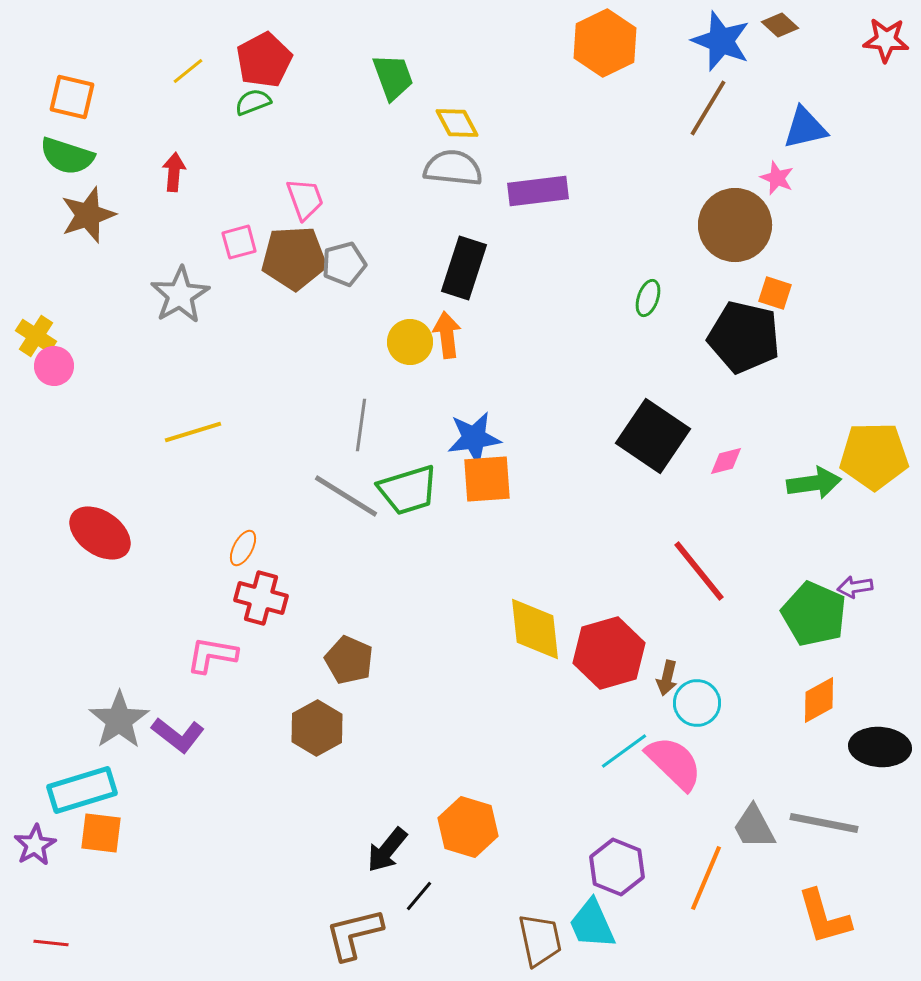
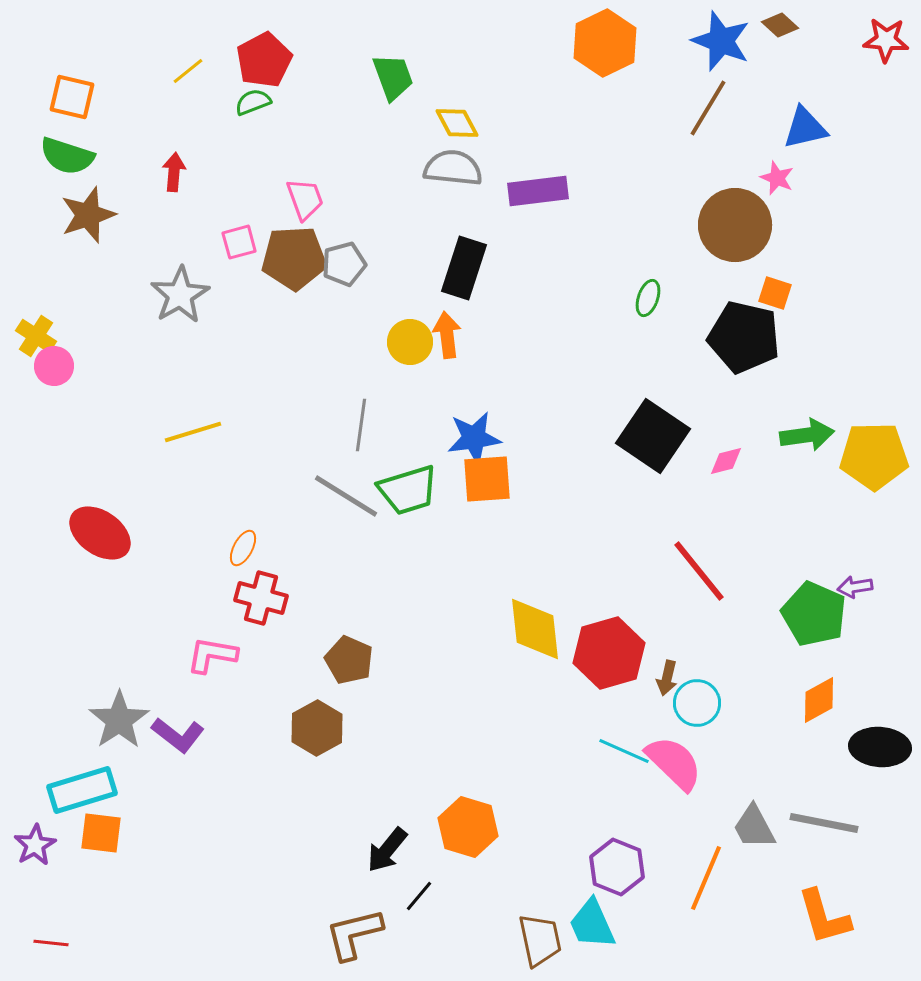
green arrow at (814, 483): moved 7 px left, 48 px up
cyan line at (624, 751): rotated 60 degrees clockwise
